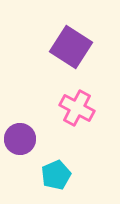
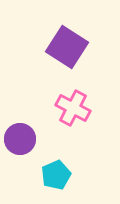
purple square: moved 4 px left
pink cross: moved 4 px left
